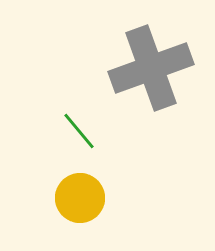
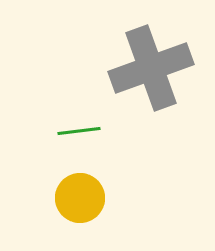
green line: rotated 57 degrees counterclockwise
